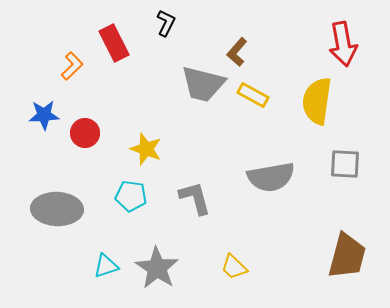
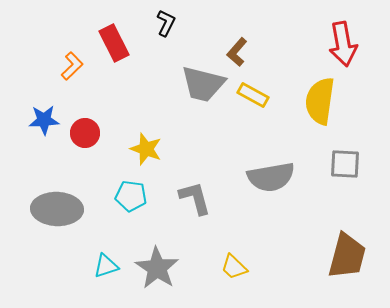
yellow semicircle: moved 3 px right
blue star: moved 5 px down
